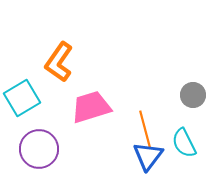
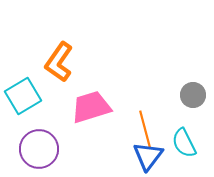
cyan square: moved 1 px right, 2 px up
